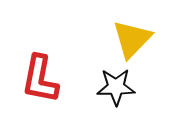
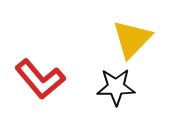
red L-shape: rotated 51 degrees counterclockwise
